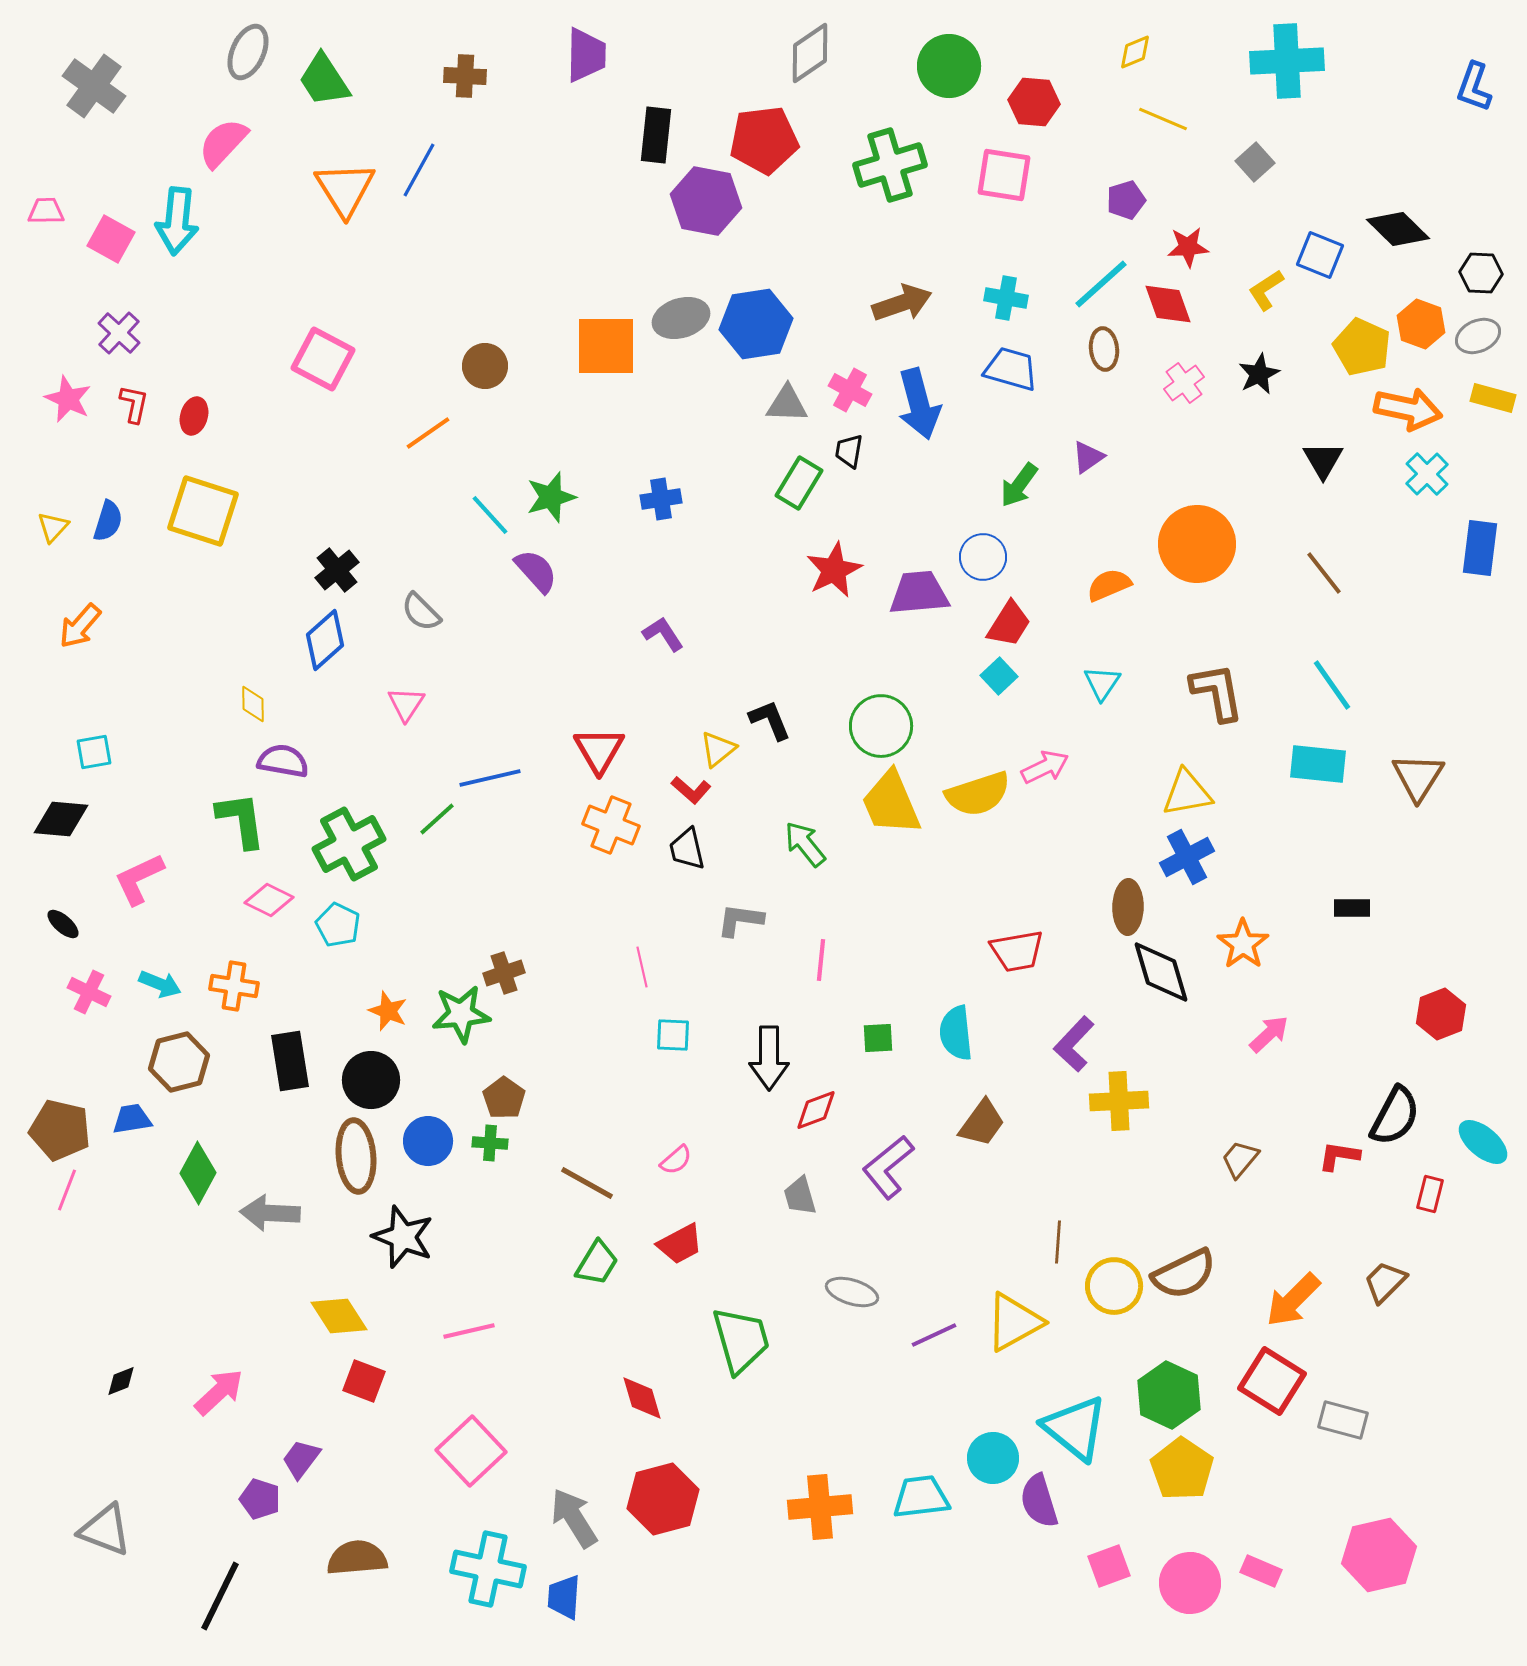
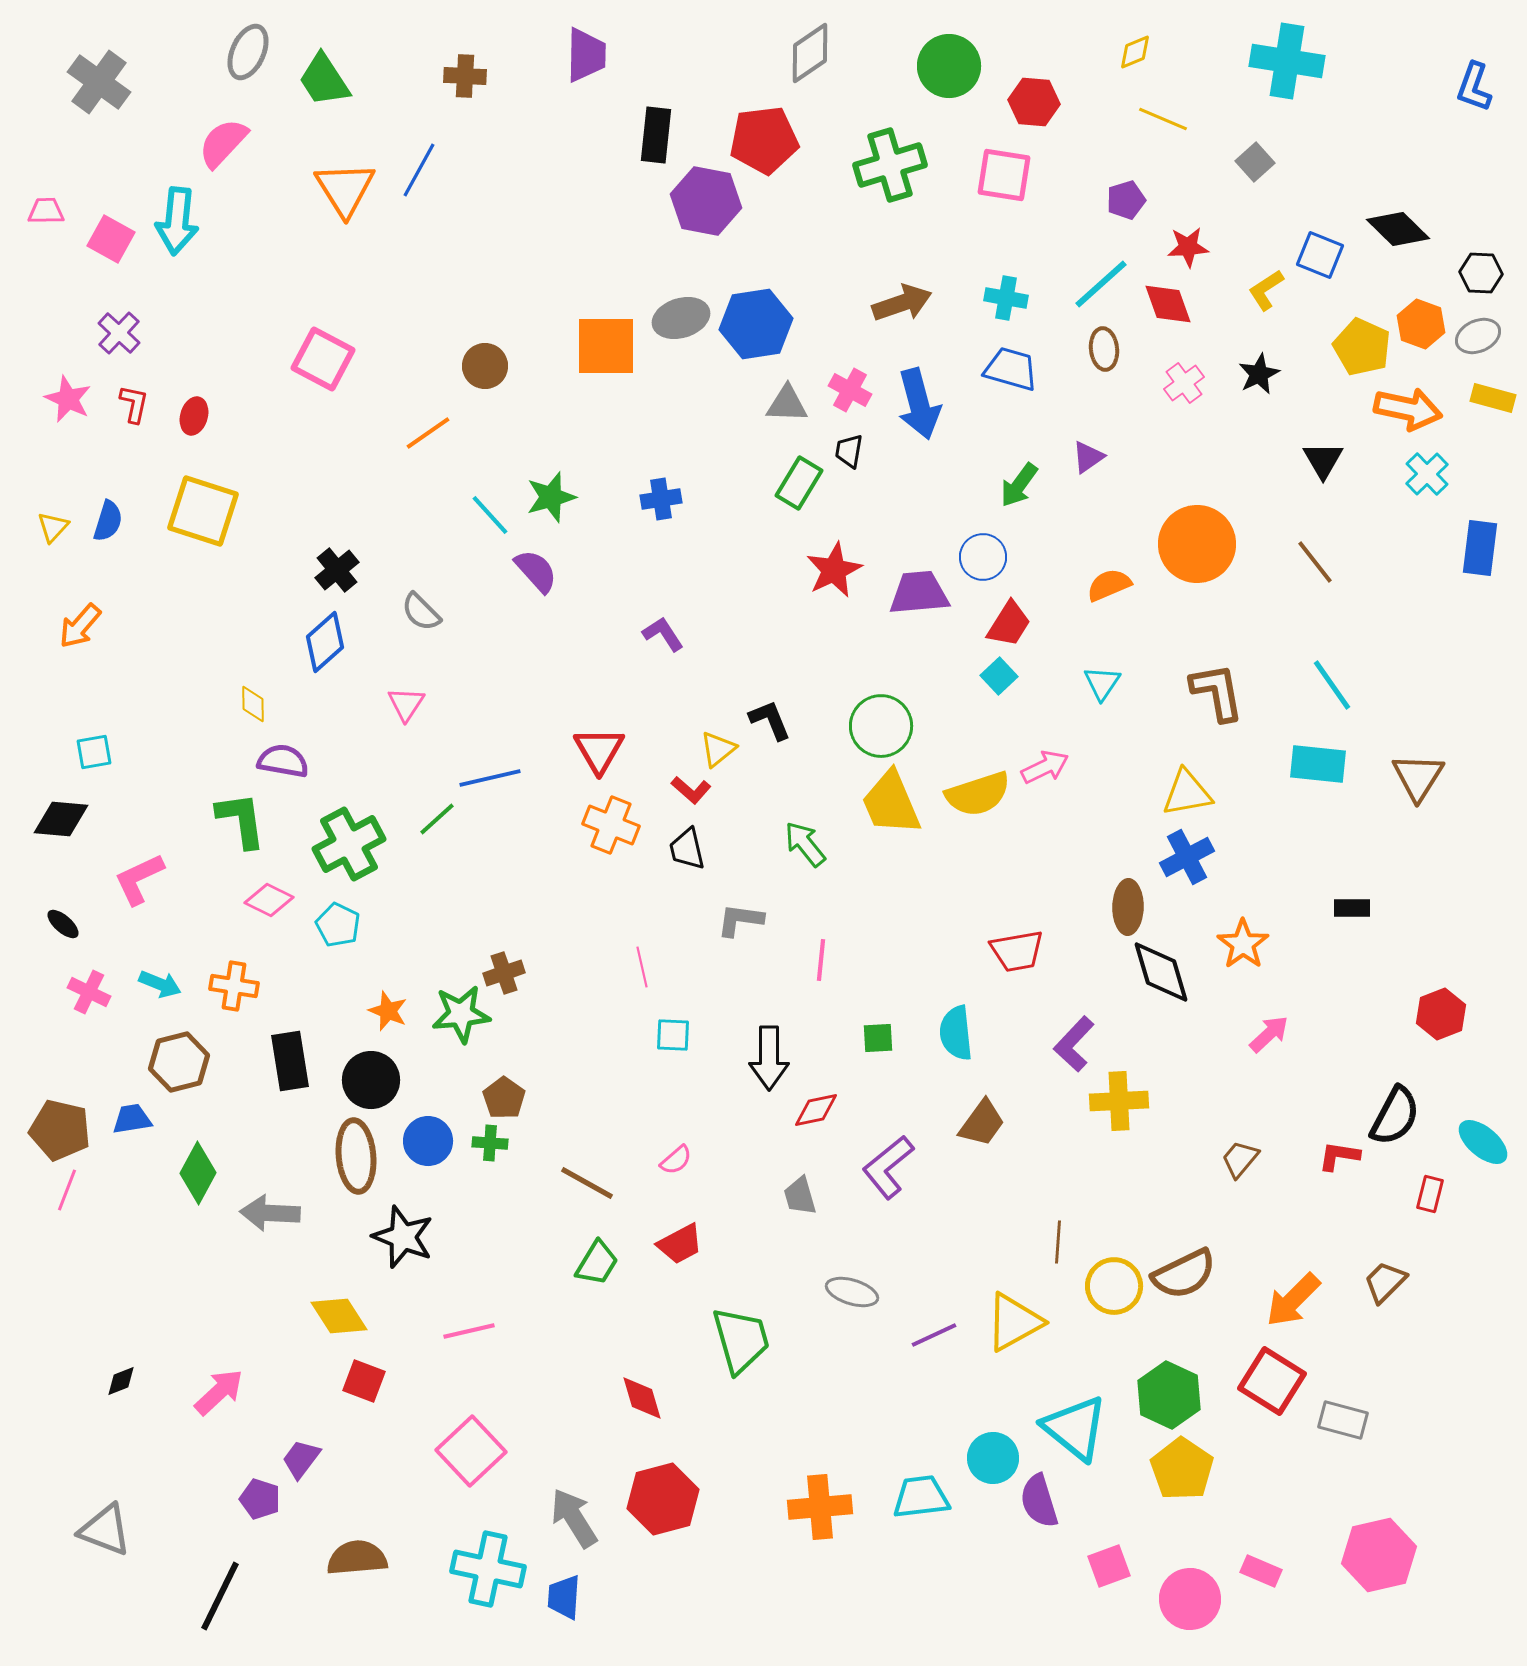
cyan cross at (1287, 61): rotated 12 degrees clockwise
gray cross at (94, 86): moved 5 px right, 4 px up
brown line at (1324, 573): moved 9 px left, 11 px up
blue diamond at (325, 640): moved 2 px down
red diamond at (816, 1110): rotated 9 degrees clockwise
pink circle at (1190, 1583): moved 16 px down
